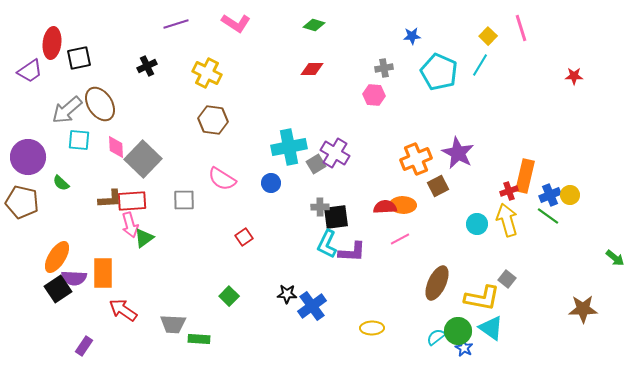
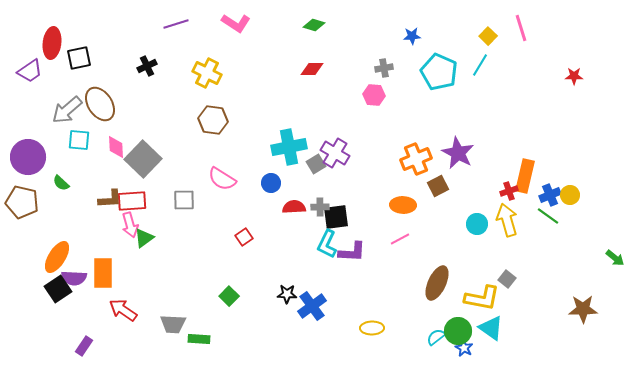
red semicircle at (385, 207): moved 91 px left
